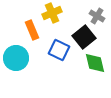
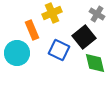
gray cross: moved 2 px up
cyan circle: moved 1 px right, 5 px up
